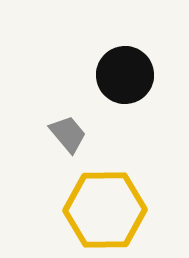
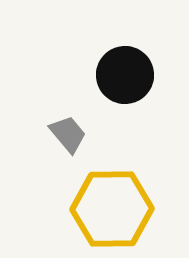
yellow hexagon: moved 7 px right, 1 px up
